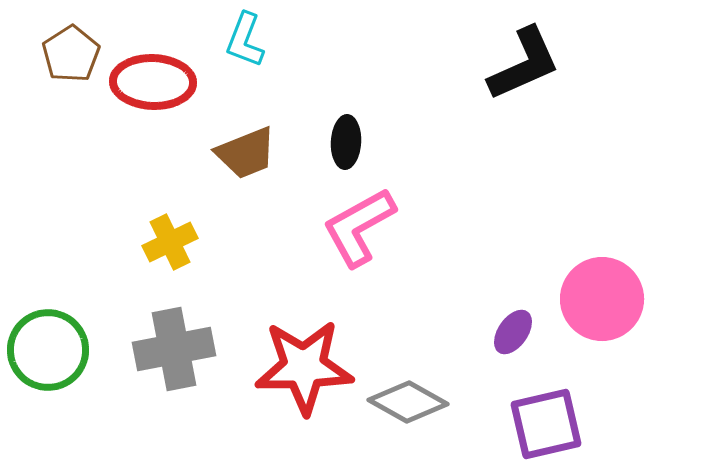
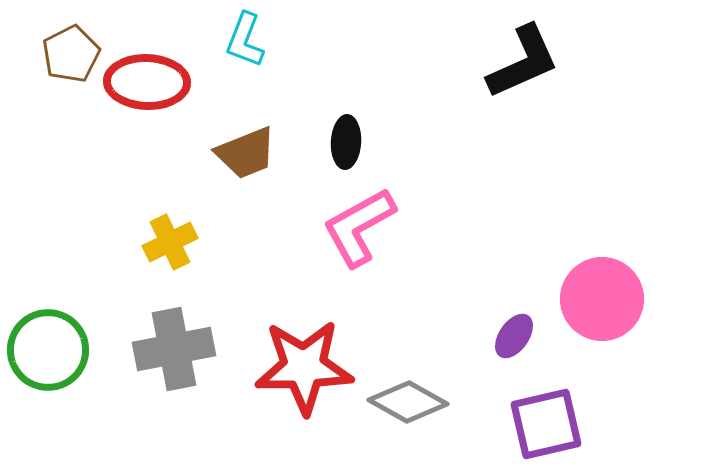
brown pentagon: rotated 6 degrees clockwise
black L-shape: moved 1 px left, 2 px up
red ellipse: moved 6 px left
purple ellipse: moved 1 px right, 4 px down
